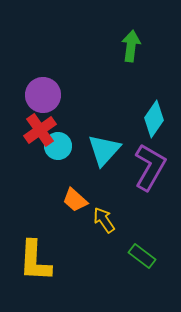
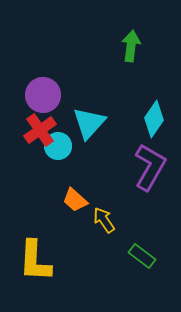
cyan triangle: moved 15 px left, 27 px up
